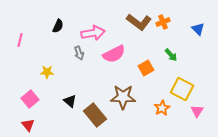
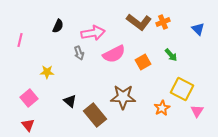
orange square: moved 3 px left, 6 px up
pink square: moved 1 px left, 1 px up
